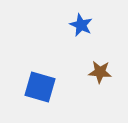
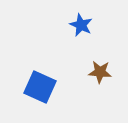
blue square: rotated 8 degrees clockwise
